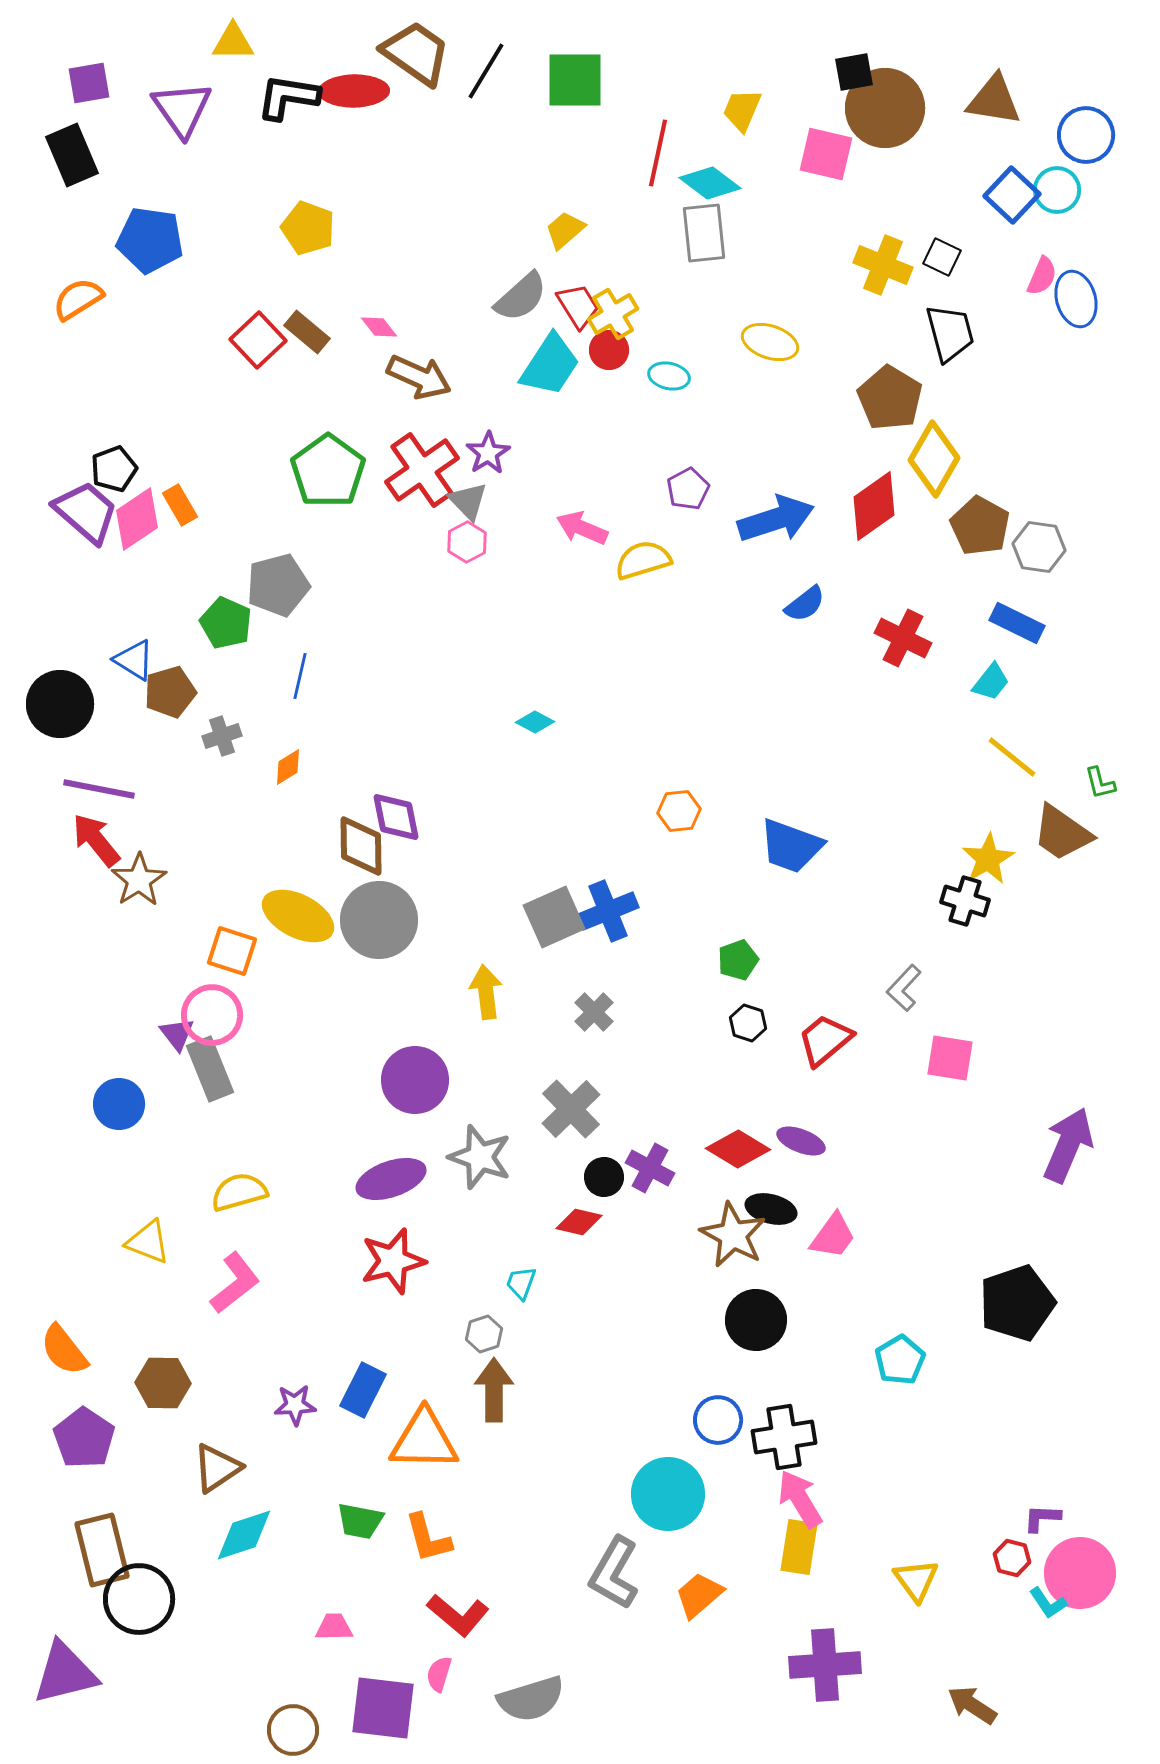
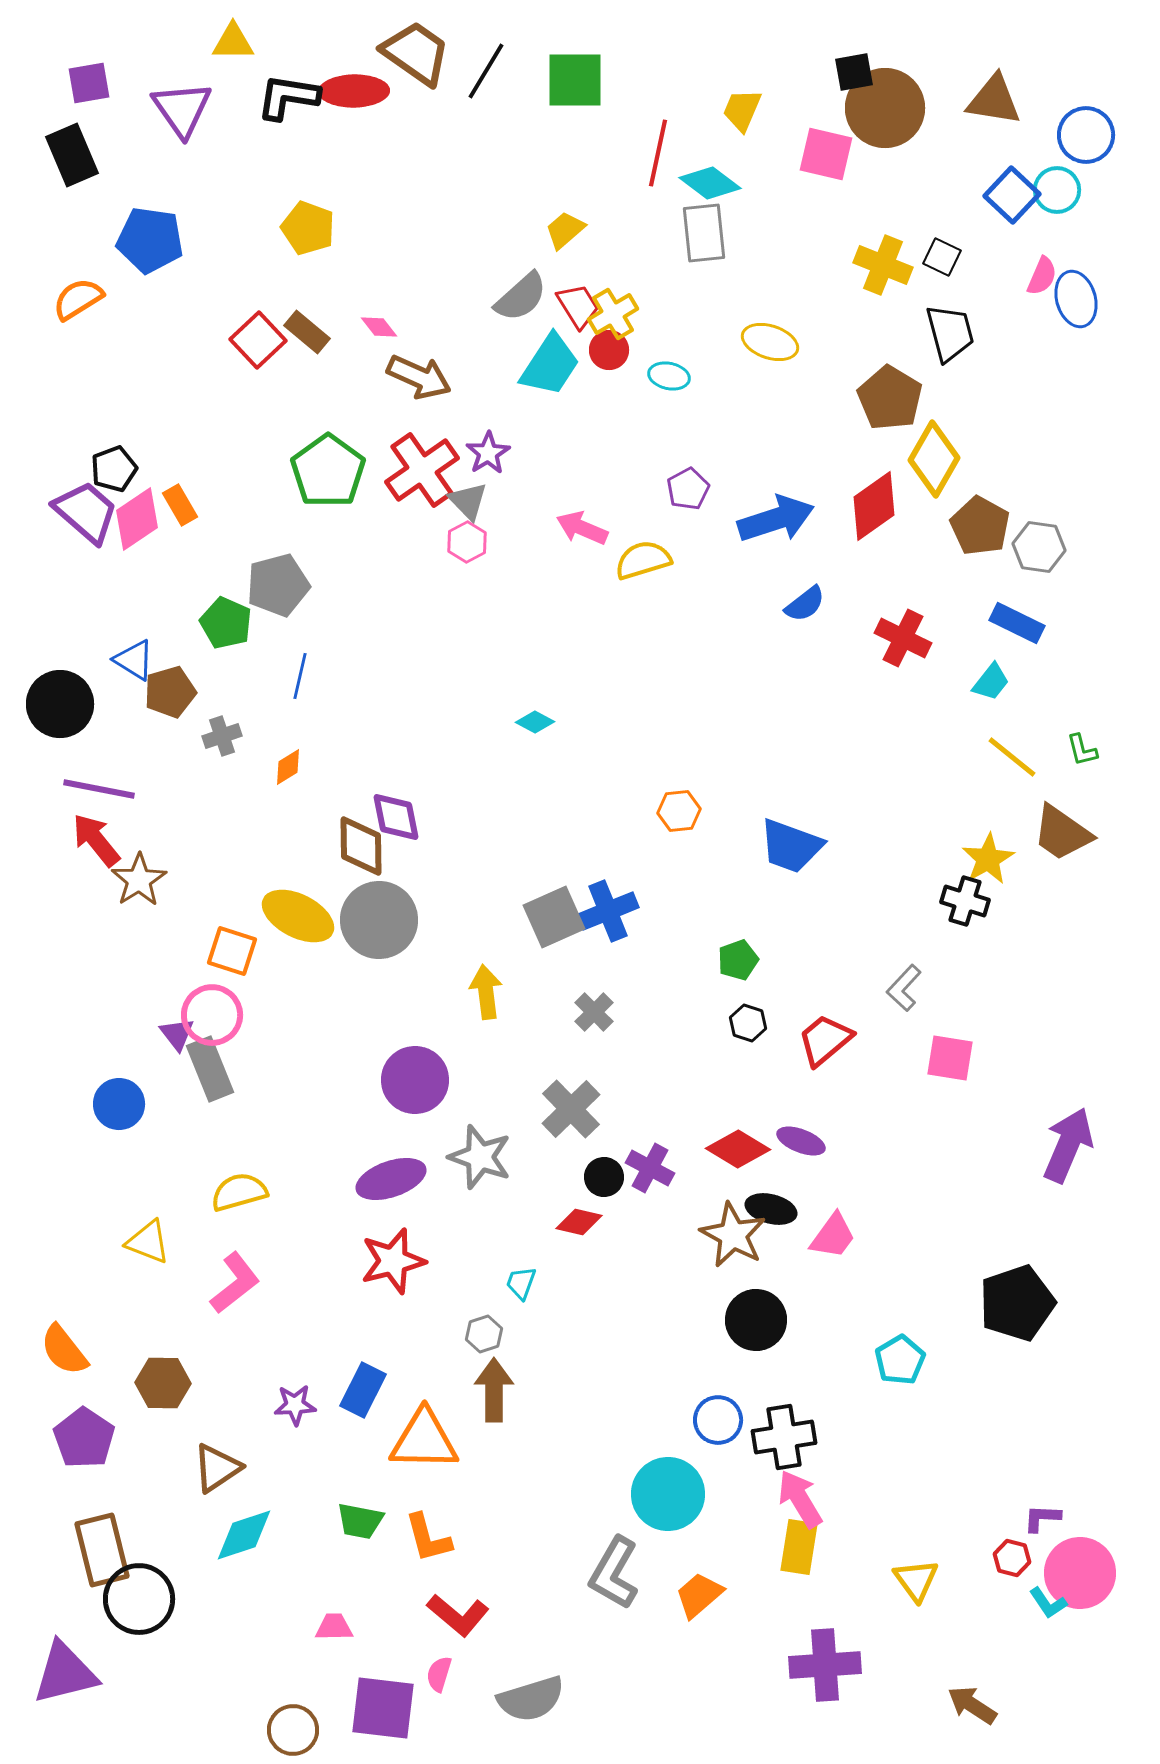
green L-shape at (1100, 783): moved 18 px left, 33 px up
